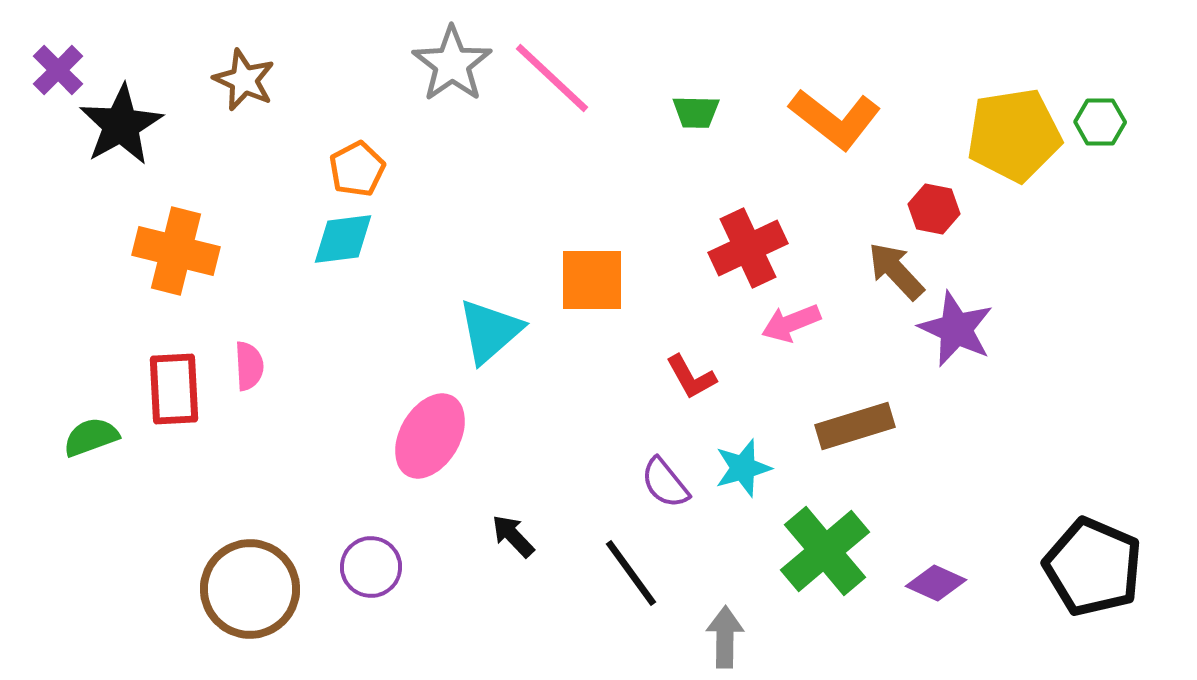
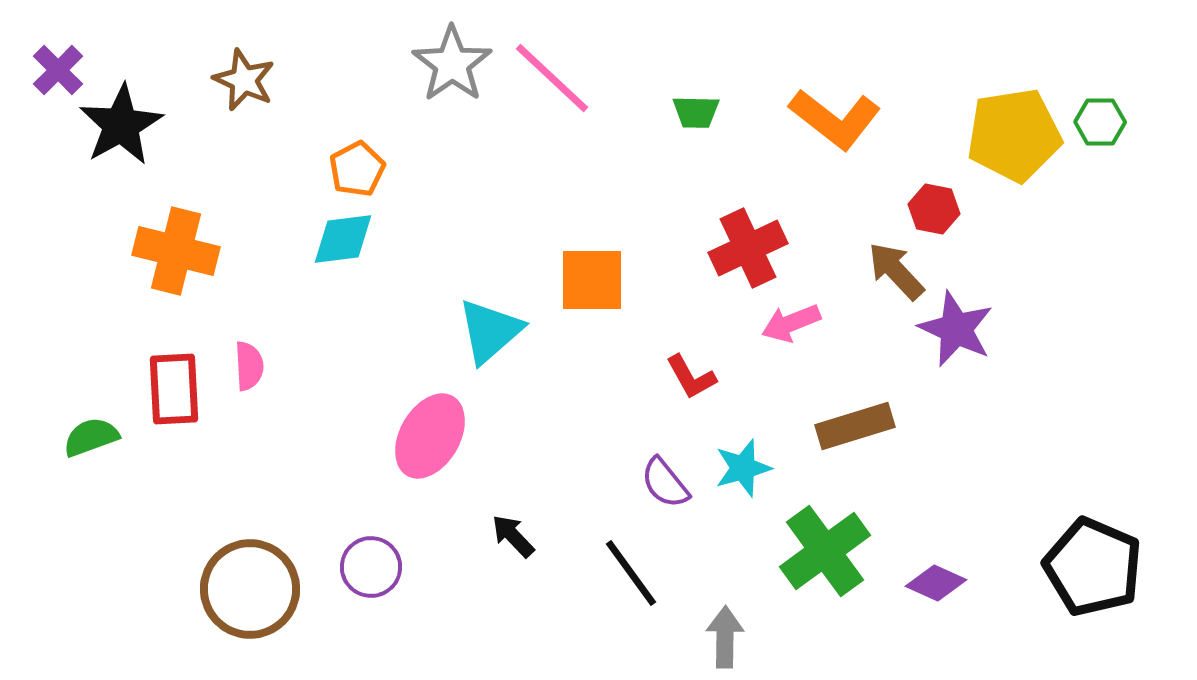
green cross: rotated 4 degrees clockwise
